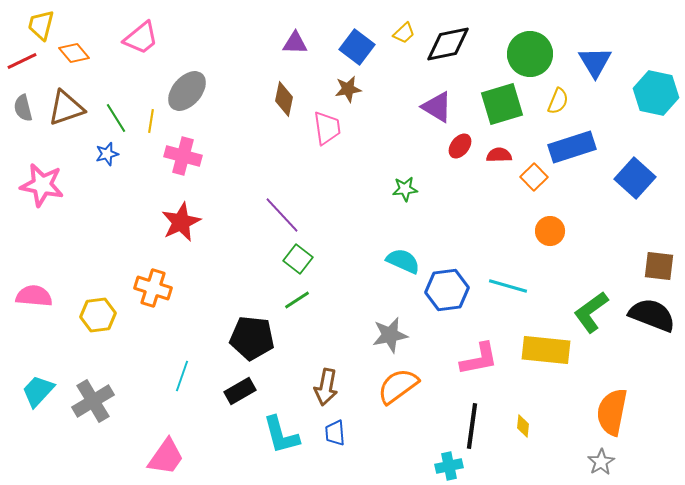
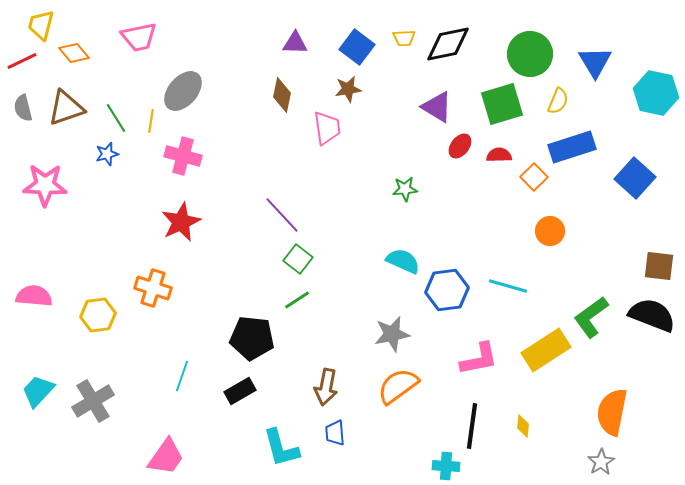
yellow trapezoid at (404, 33): moved 5 px down; rotated 40 degrees clockwise
pink trapezoid at (141, 38): moved 2 px left, 1 px up; rotated 27 degrees clockwise
gray ellipse at (187, 91): moved 4 px left
brown diamond at (284, 99): moved 2 px left, 4 px up
pink star at (42, 185): moved 3 px right; rotated 9 degrees counterclockwise
green L-shape at (591, 312): moved 5 px down
gray star at (390, 335): moved 2 px right, 1 px up
yellow rectangle at (546, 350): rotated 39 degrees counterclockwise
cyan L-shape at (281, 435): moved 13 px down
cyan cross at (449, 466): moved 3 px left; rotated 16 degrees clockwise
